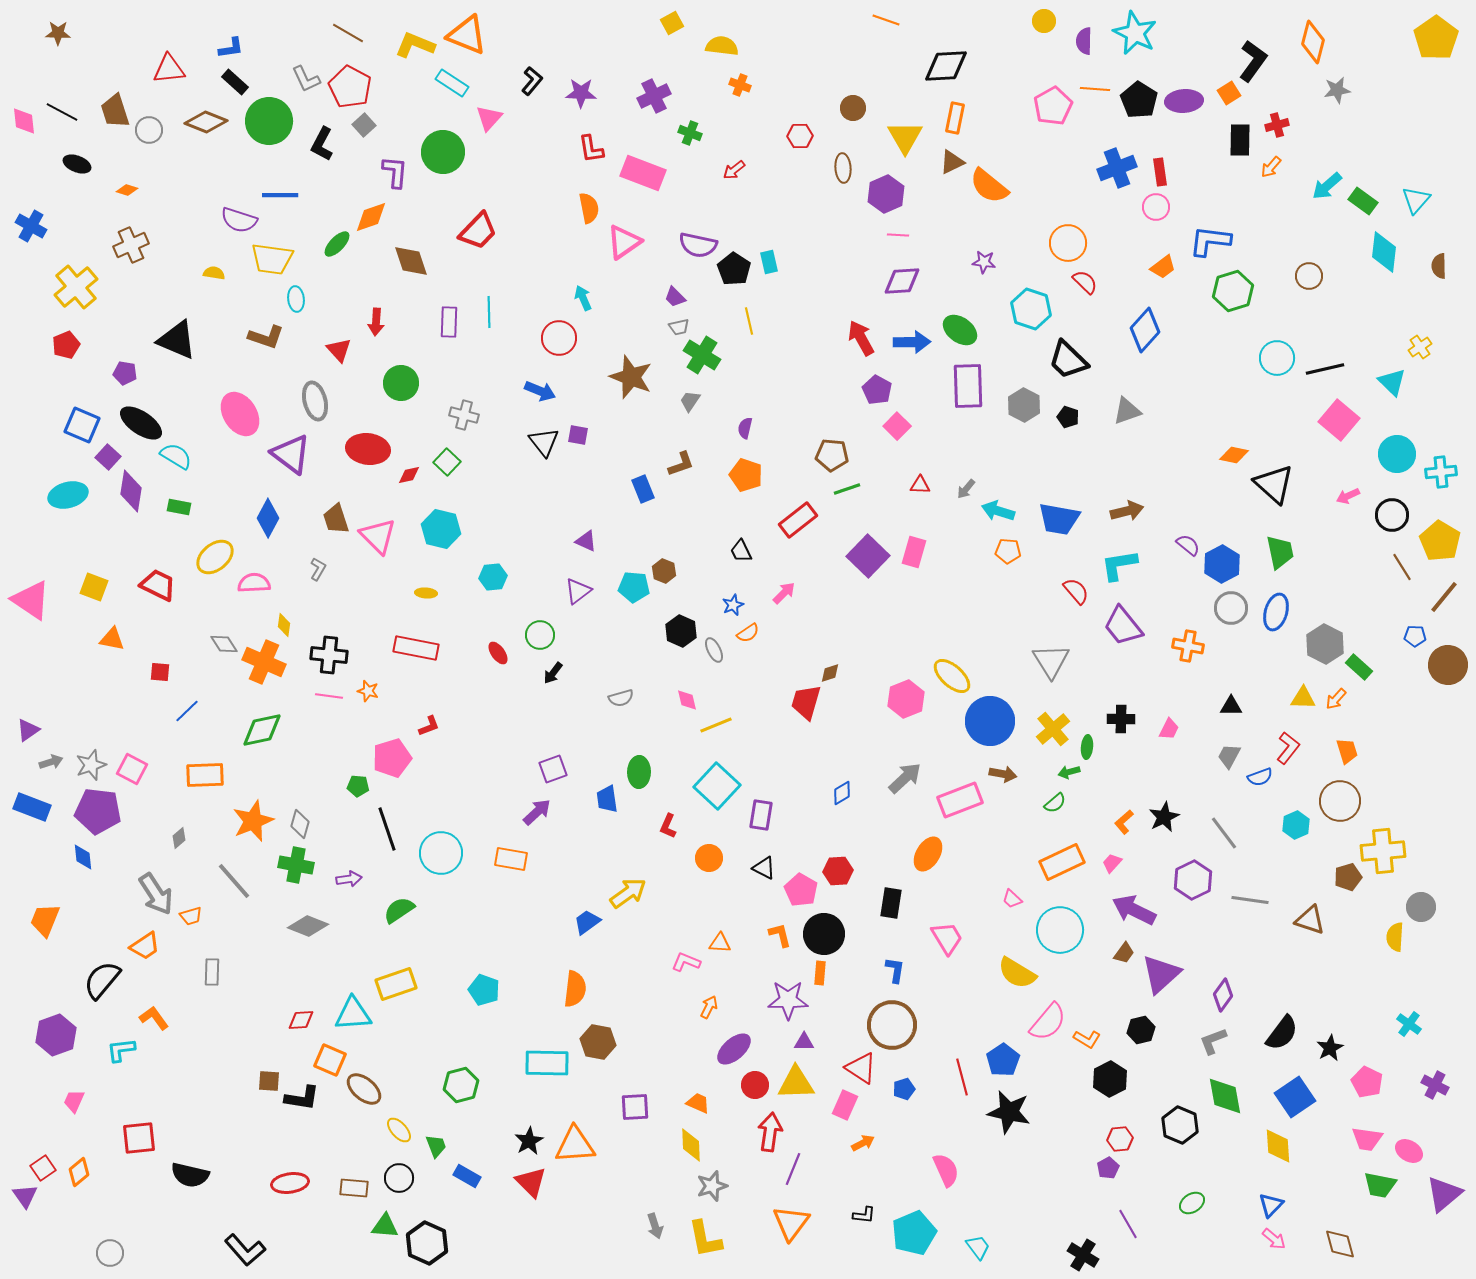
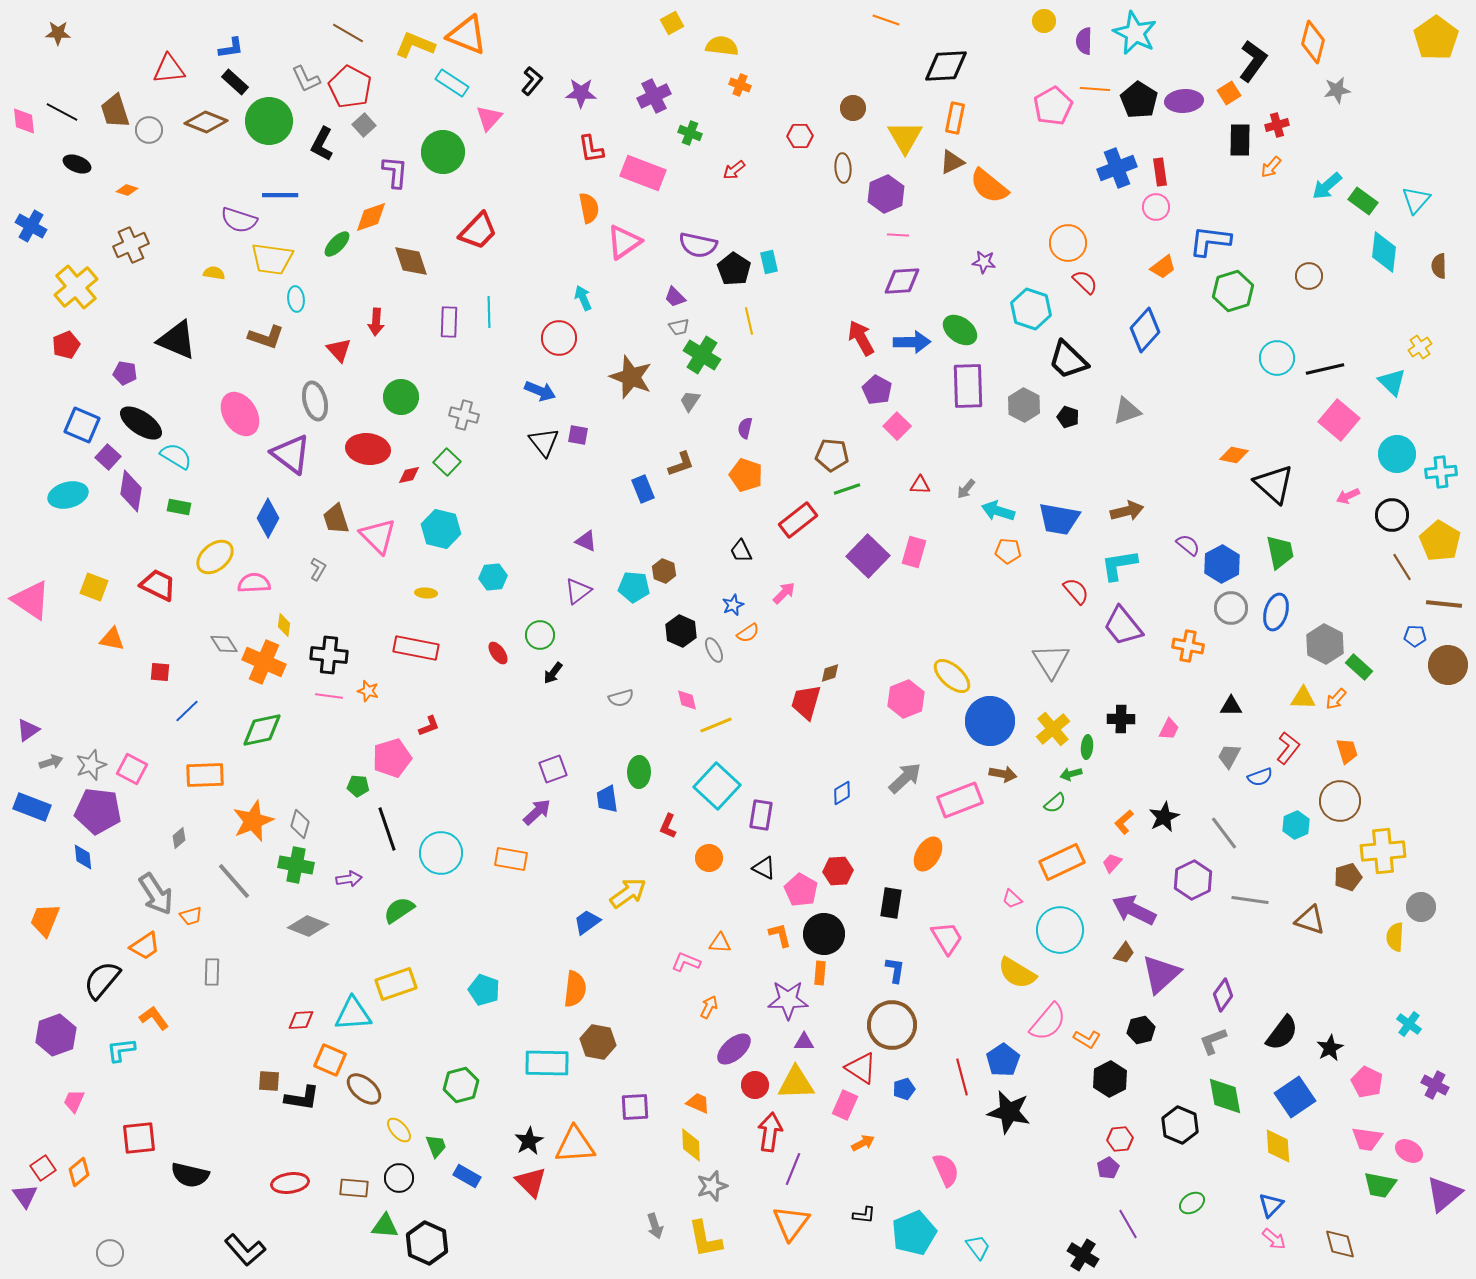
green circle at (401, 383): moved 14 px down
brown line at (1444, 597): moved 7 px down; rotated 57 degrees clockwise
green arrow at (1069, 772): moved 2 px right, 2 px down
